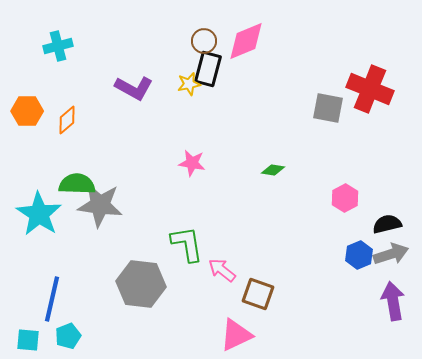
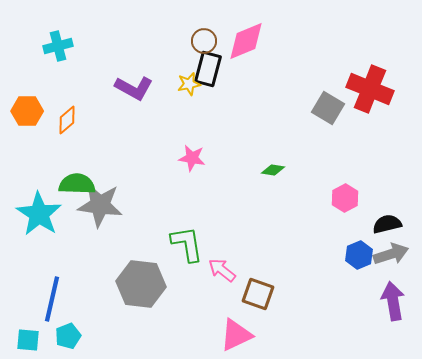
gray square: rotated 20 degrees clockwise
pink star: moved 5 px up
